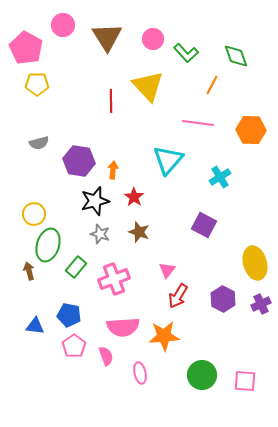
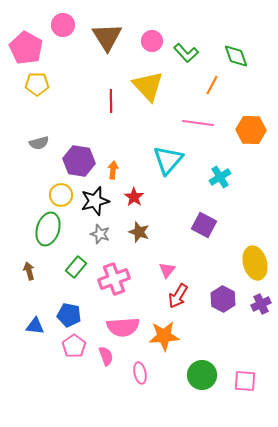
pink circle at (153, 39): moved 1 px left, 2 px down
yellow circle at (34, 214): moved 27 px right, 19 px up
green ellipse at (48, 245): moved 16 px up
